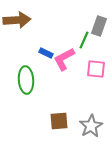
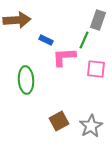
gray rectangle: moved 1 px left, 6 px up
blue rectangle: moved 13 px up
pink L-shape: moved 2 px up; rotated 25 degrees clockwise
brown square: rotated 24 degrees counterclockwise
